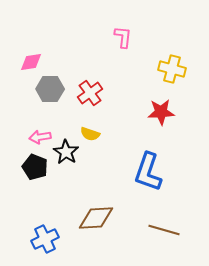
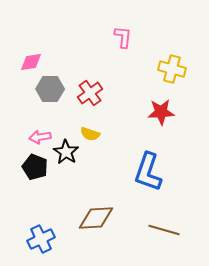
blue cross: moved 4 px left
